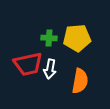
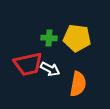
yellow pentagon: rotated 12 degrees clockwise
white arrow: rotated 72 degrees counterclockwise
orange semicircle: moved 2 px left, 3 px down
